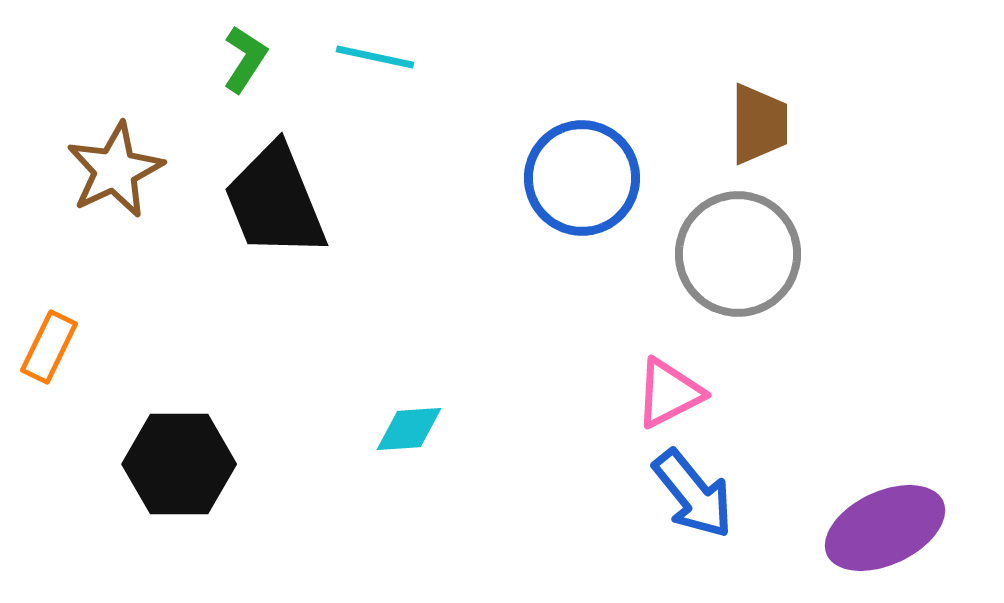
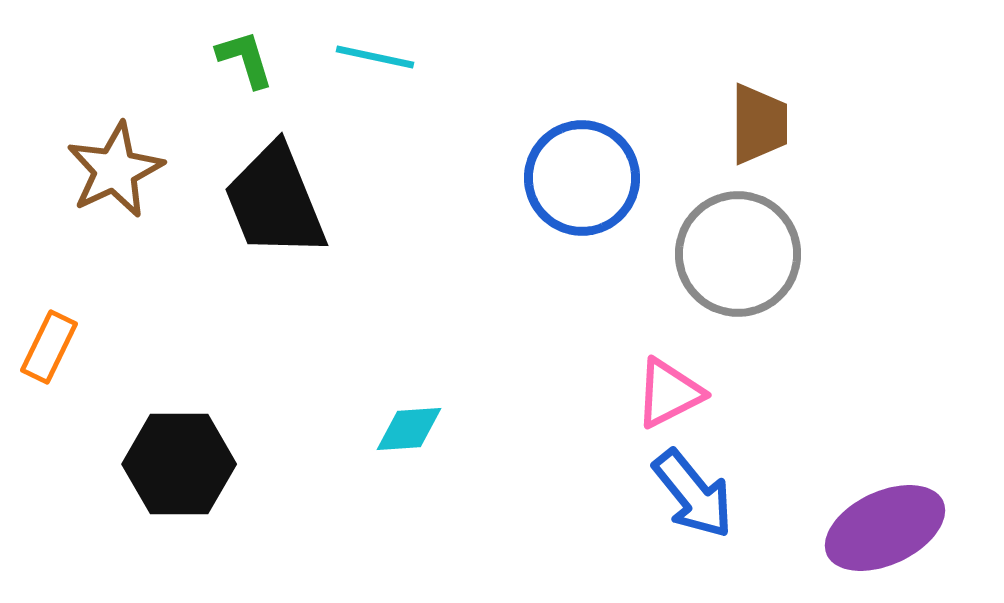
green L-shape: rotated 50 degrees counterclockwise
